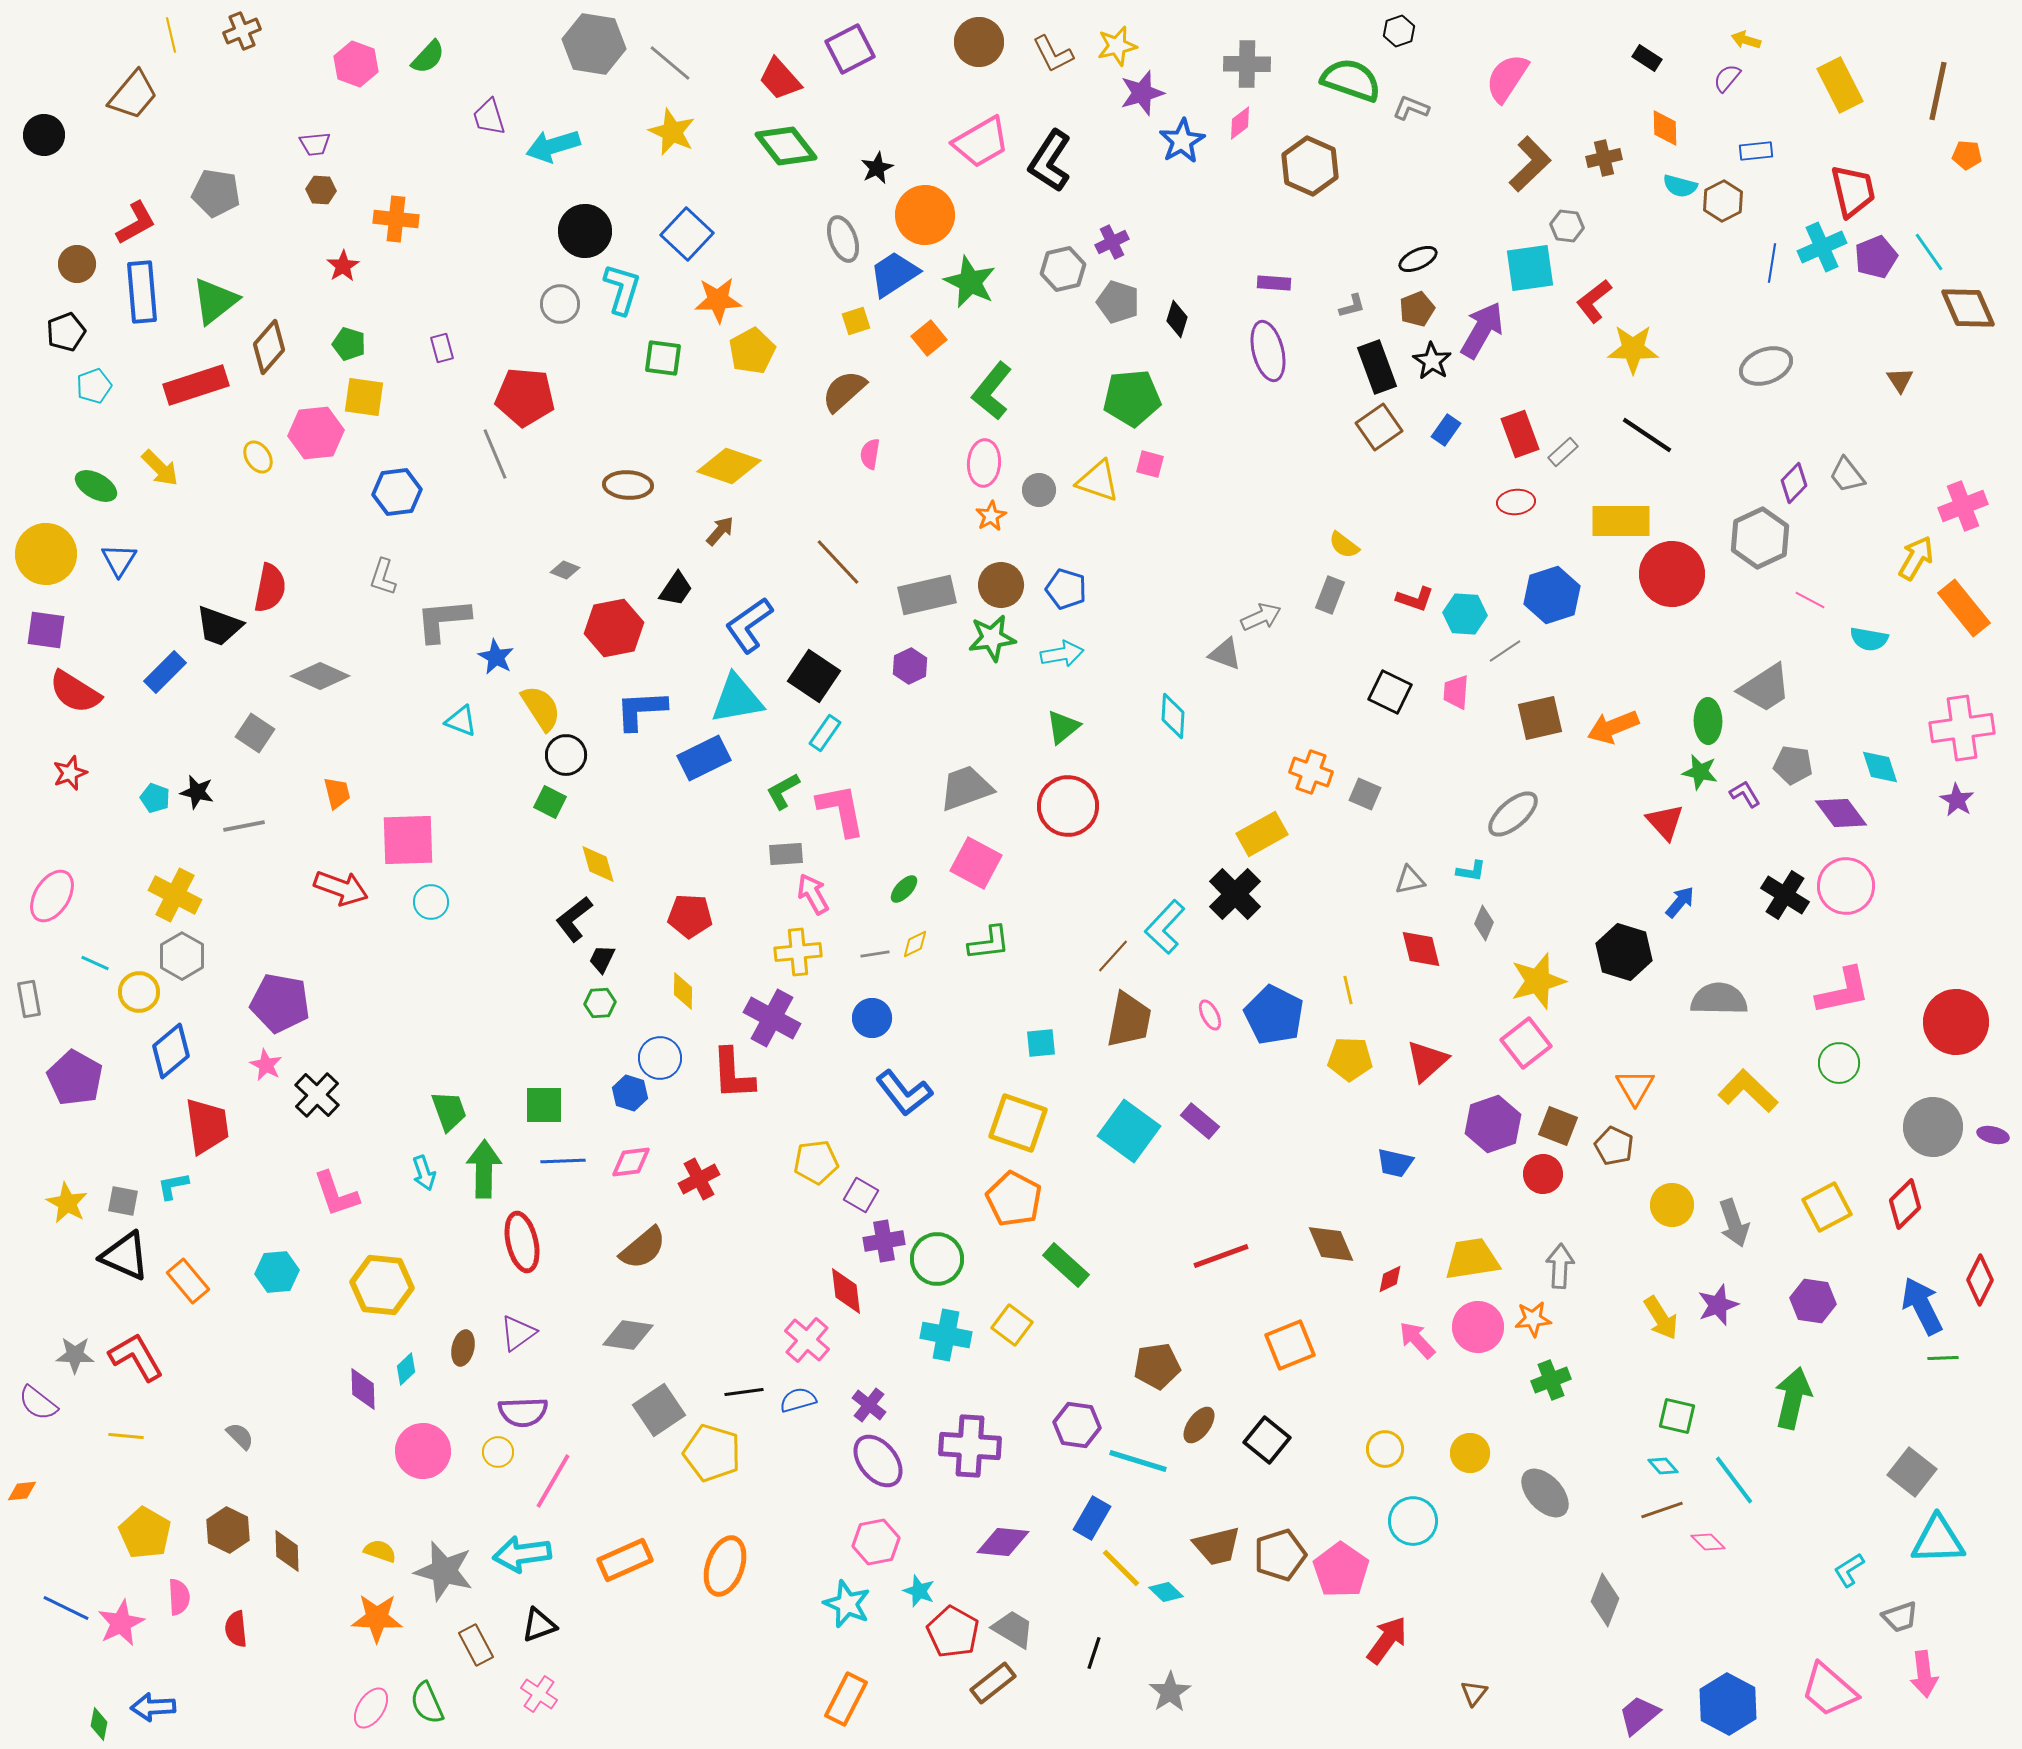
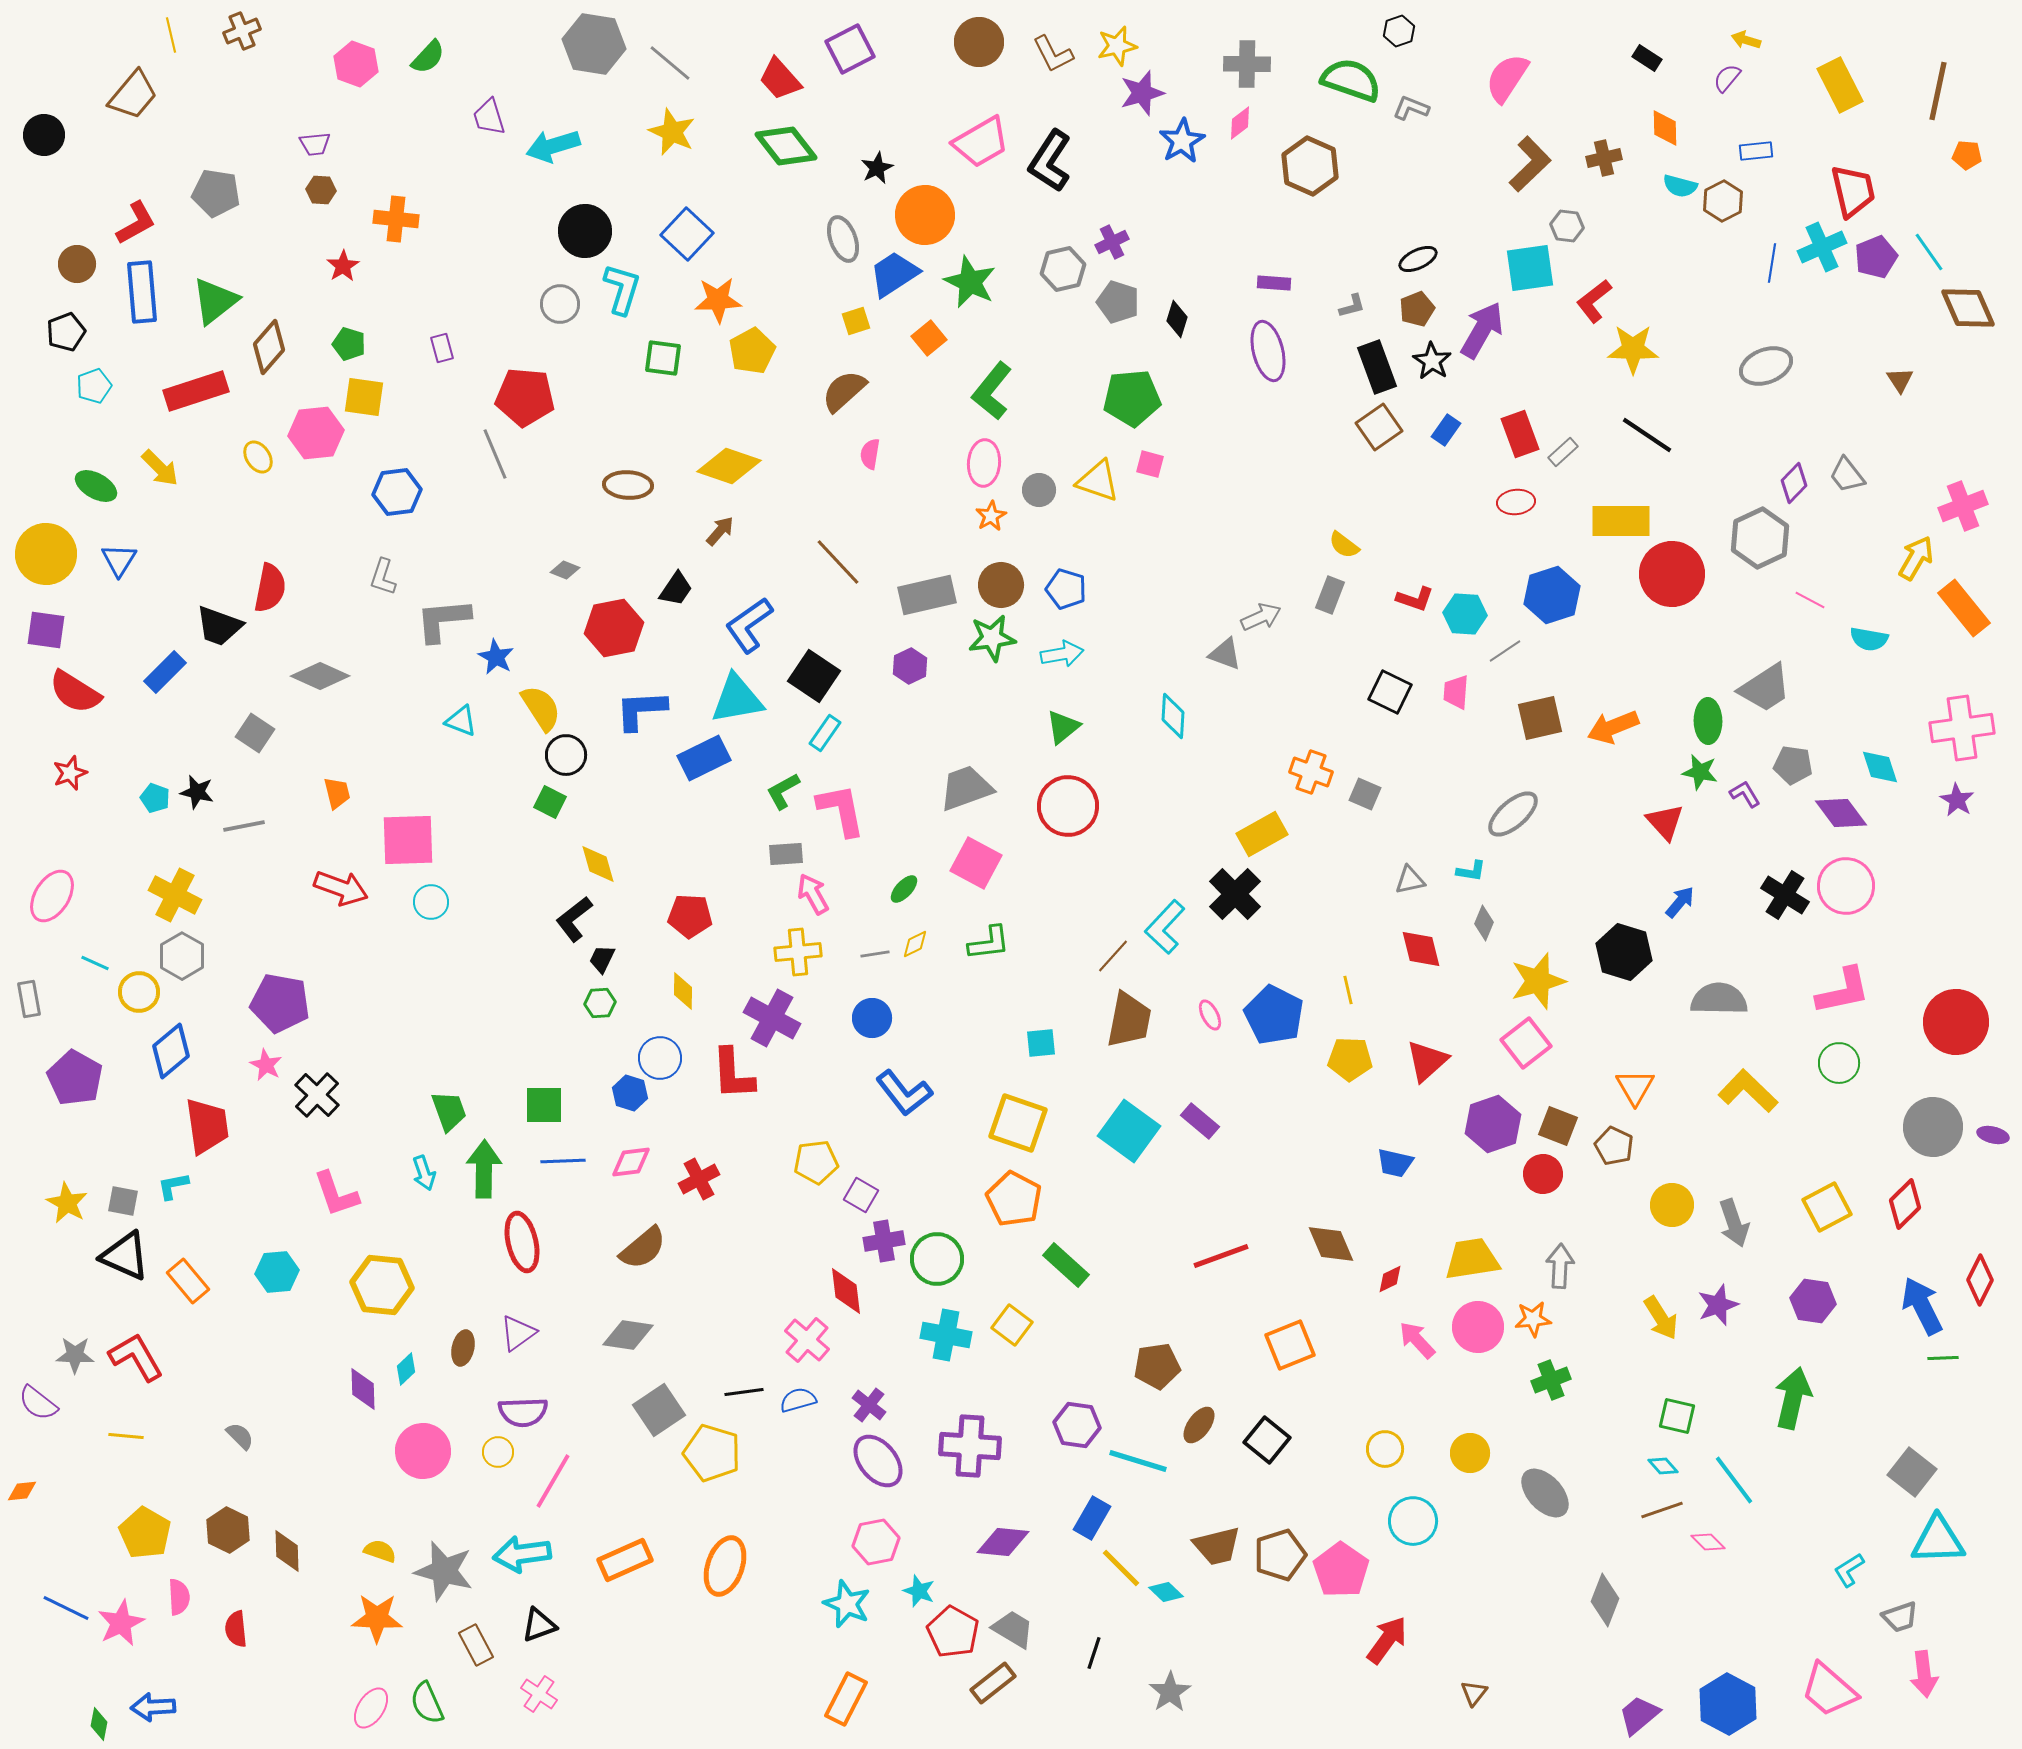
red rectangle at (196, 385): moved 6 px down
